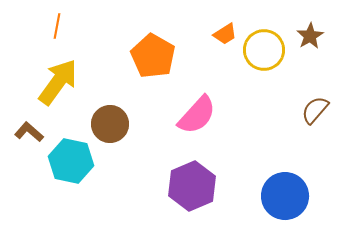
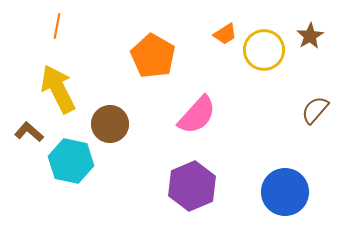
yellow arrow: moved 7 px down; rotated 63 degrees counterclockwise
blue circle: moved 4 px up
